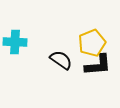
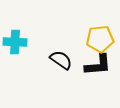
yellow pentagon: moved 8 px right, 4 px up; rotated 16 degrees clockwise
